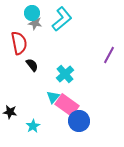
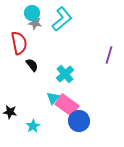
purple line: rotated 12 degrees counterclockwise
cyan triangle: moved 1 px down
